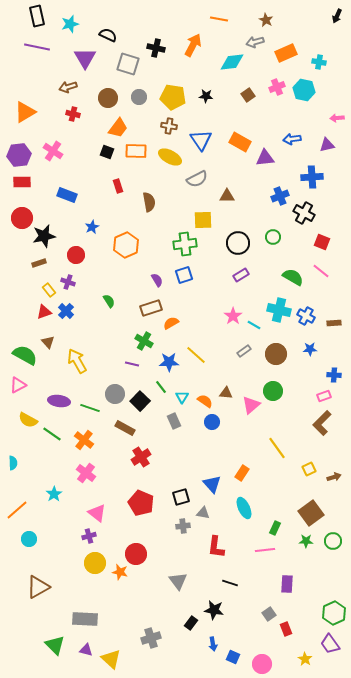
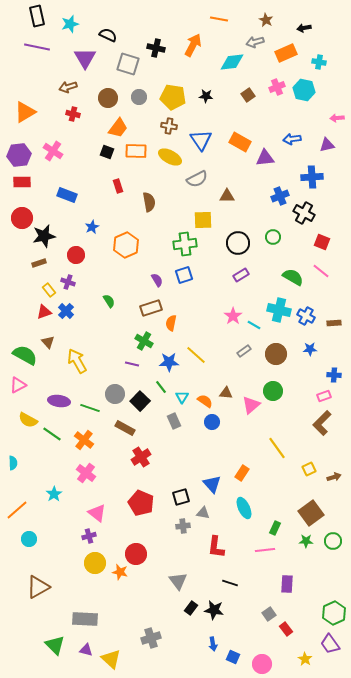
black arrow at (337, 16): moved 33 px left, 12 px down; rotated 56 degrees clockwise
orange semicircle at (171, 323): rotated 49 degrees counterclockwise
black rectangle at (191, 623): moved 15 px up
red rectangle at (286, 629): rotated 16 degrees counterclockwise
